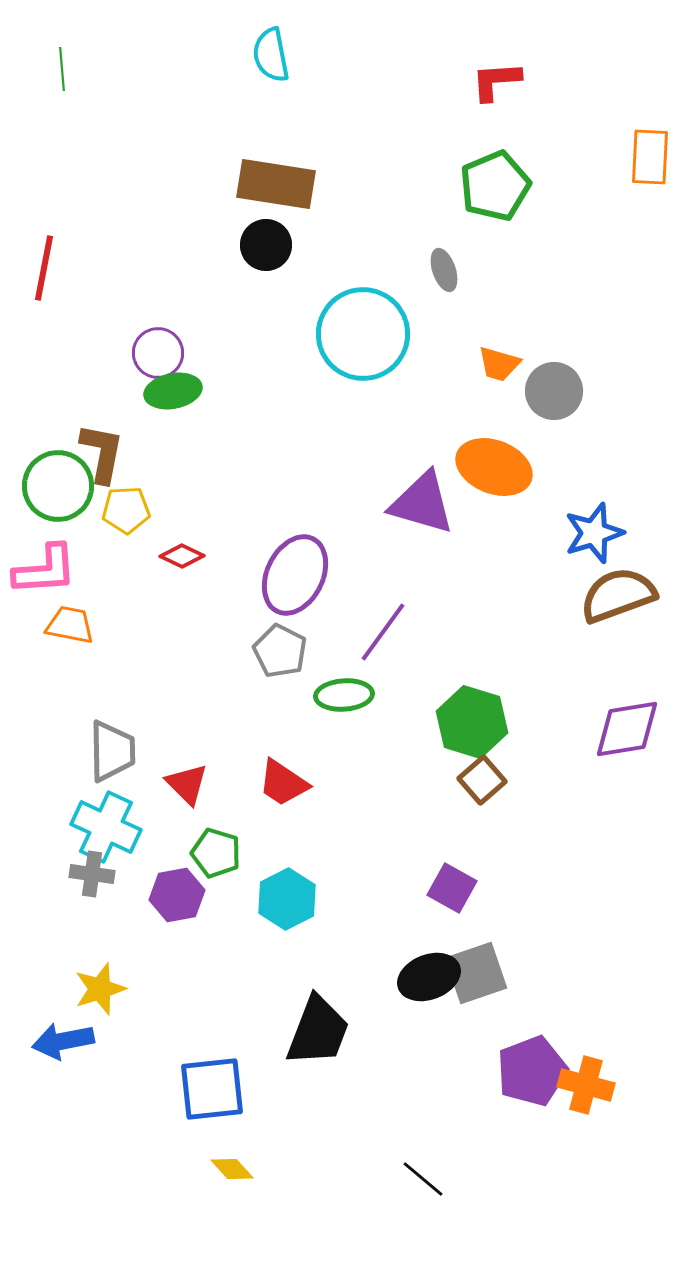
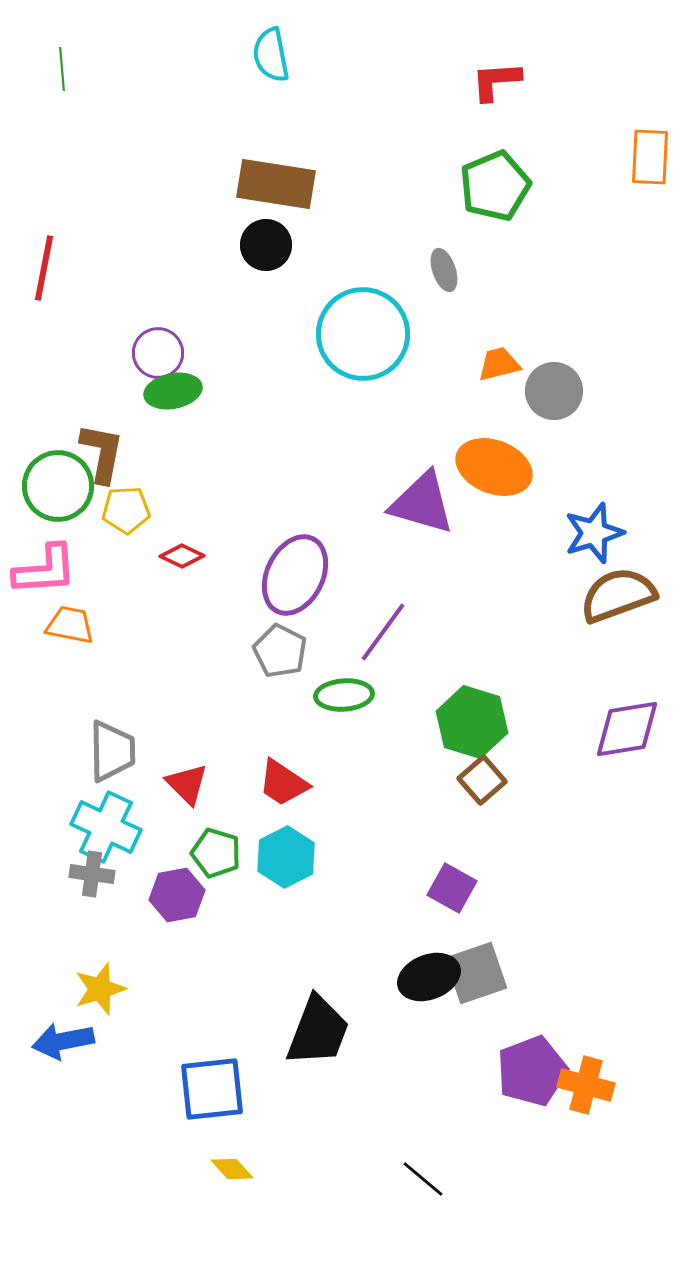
orange trapezoid at (499, 364): rotated 150 degrees clockwise
cyan hexagon at (287, 899): moved 1 px left, 42 px up
